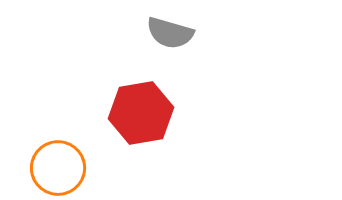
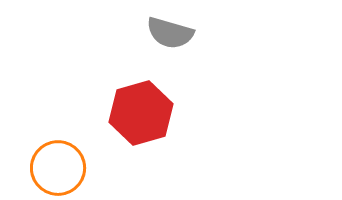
red hexagon: rotated 6 degrees counterclockwise
